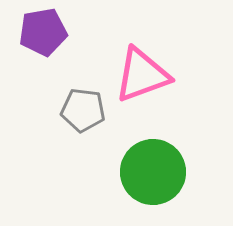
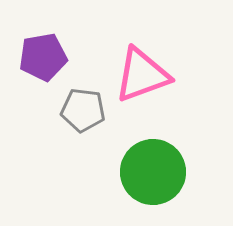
purple pentagon: moved 25 px down
